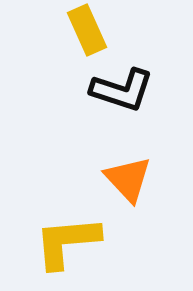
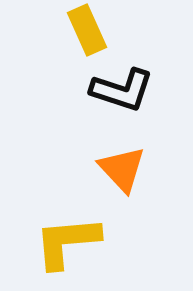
orange triangle: moved 6 px left, 10 px up
